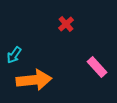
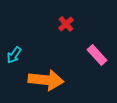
pink rectangle: moved 12 px up
orange arrow: moved 12 px right; rotated 12 degrees clockwise
